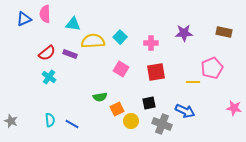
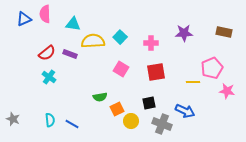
pink star: moved 7 px left, 17 px up
gray star: moved 2 px right, 2 px up
